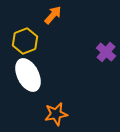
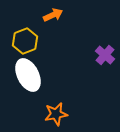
orange arrow: rotated 24 degrees clockwise
purple cross: moved 1 px left, 3 px down
